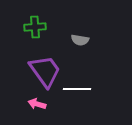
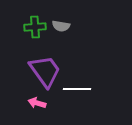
gray semicircle: moved 19 px left, 14 px up
pink arrow: moved 1 px up
